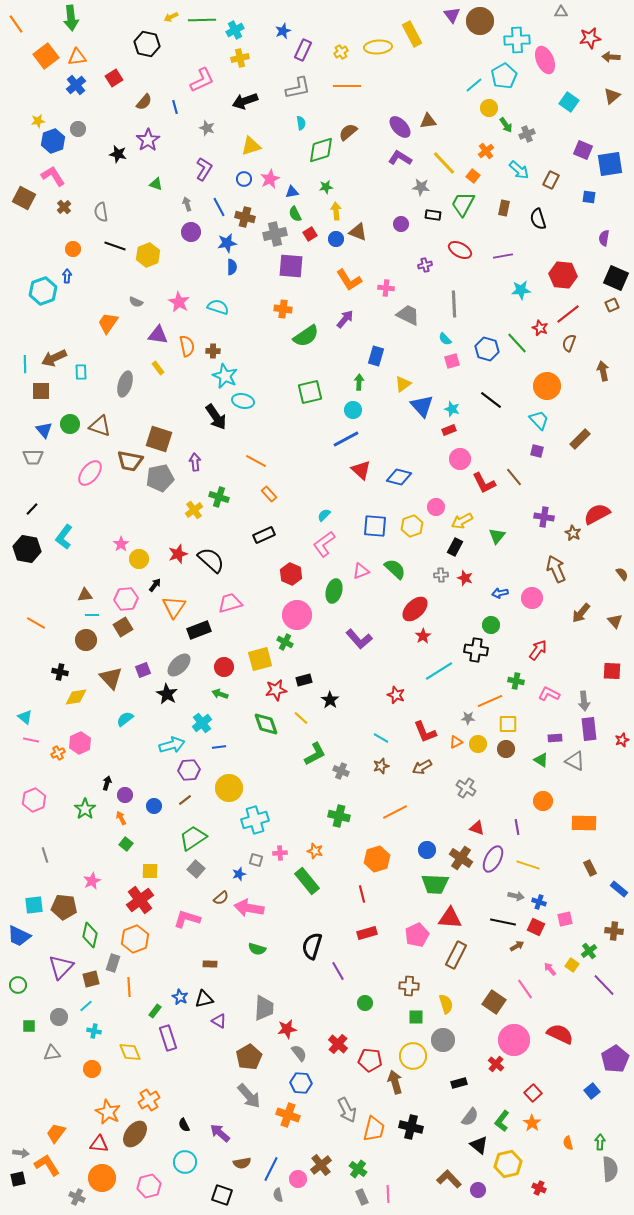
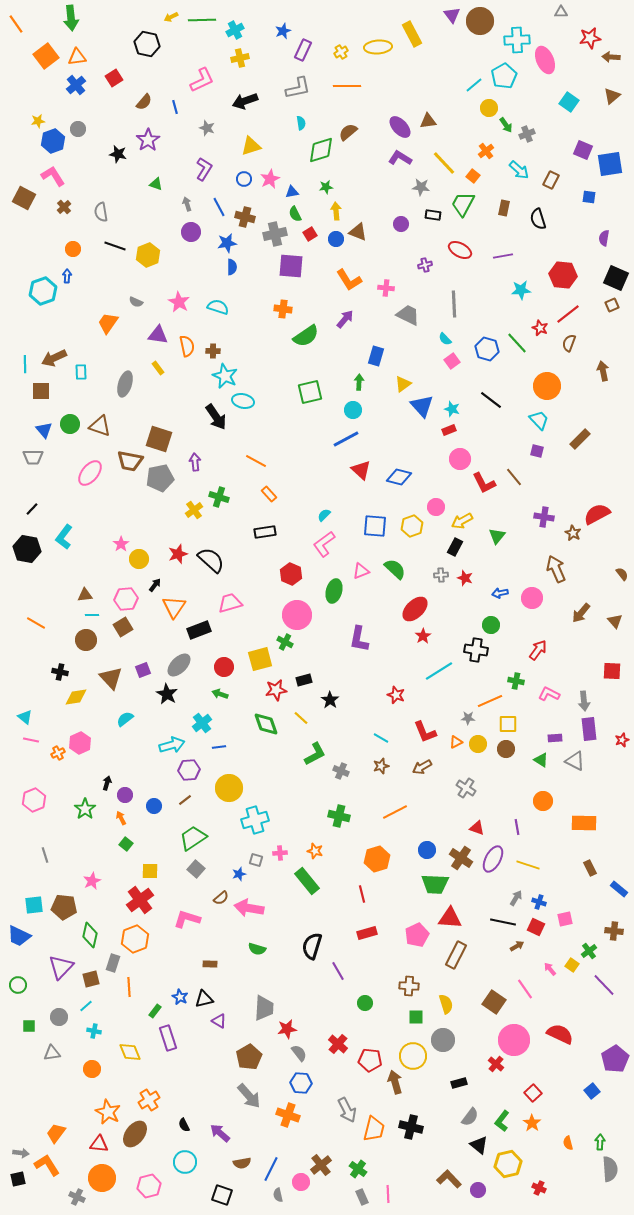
pink square at (452, 361): rotated 21 degrees counterclockwise
black rectangle at (264, 535): moved 1 px right, 3 px up; rotated 15 degrees clockwise
purple L-shape at (359, 639): rotated 52 degrees clockwise
gray arrow at (516, 896): moved 2 px down; rotated 70 degrees counterclockwise
pink circle at (298, 1179): moved 3 px right, 3 px down
